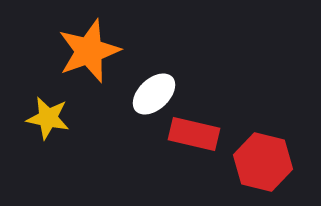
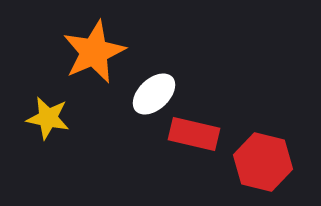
orange star: moved 5 px right, 1 px down; rotated 4 degrees counterclockwise
